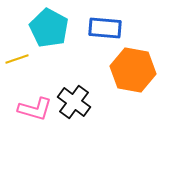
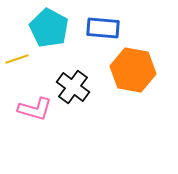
blue rectangle: moved 2 px left
black cross: moved 1 px left, 15 px up
